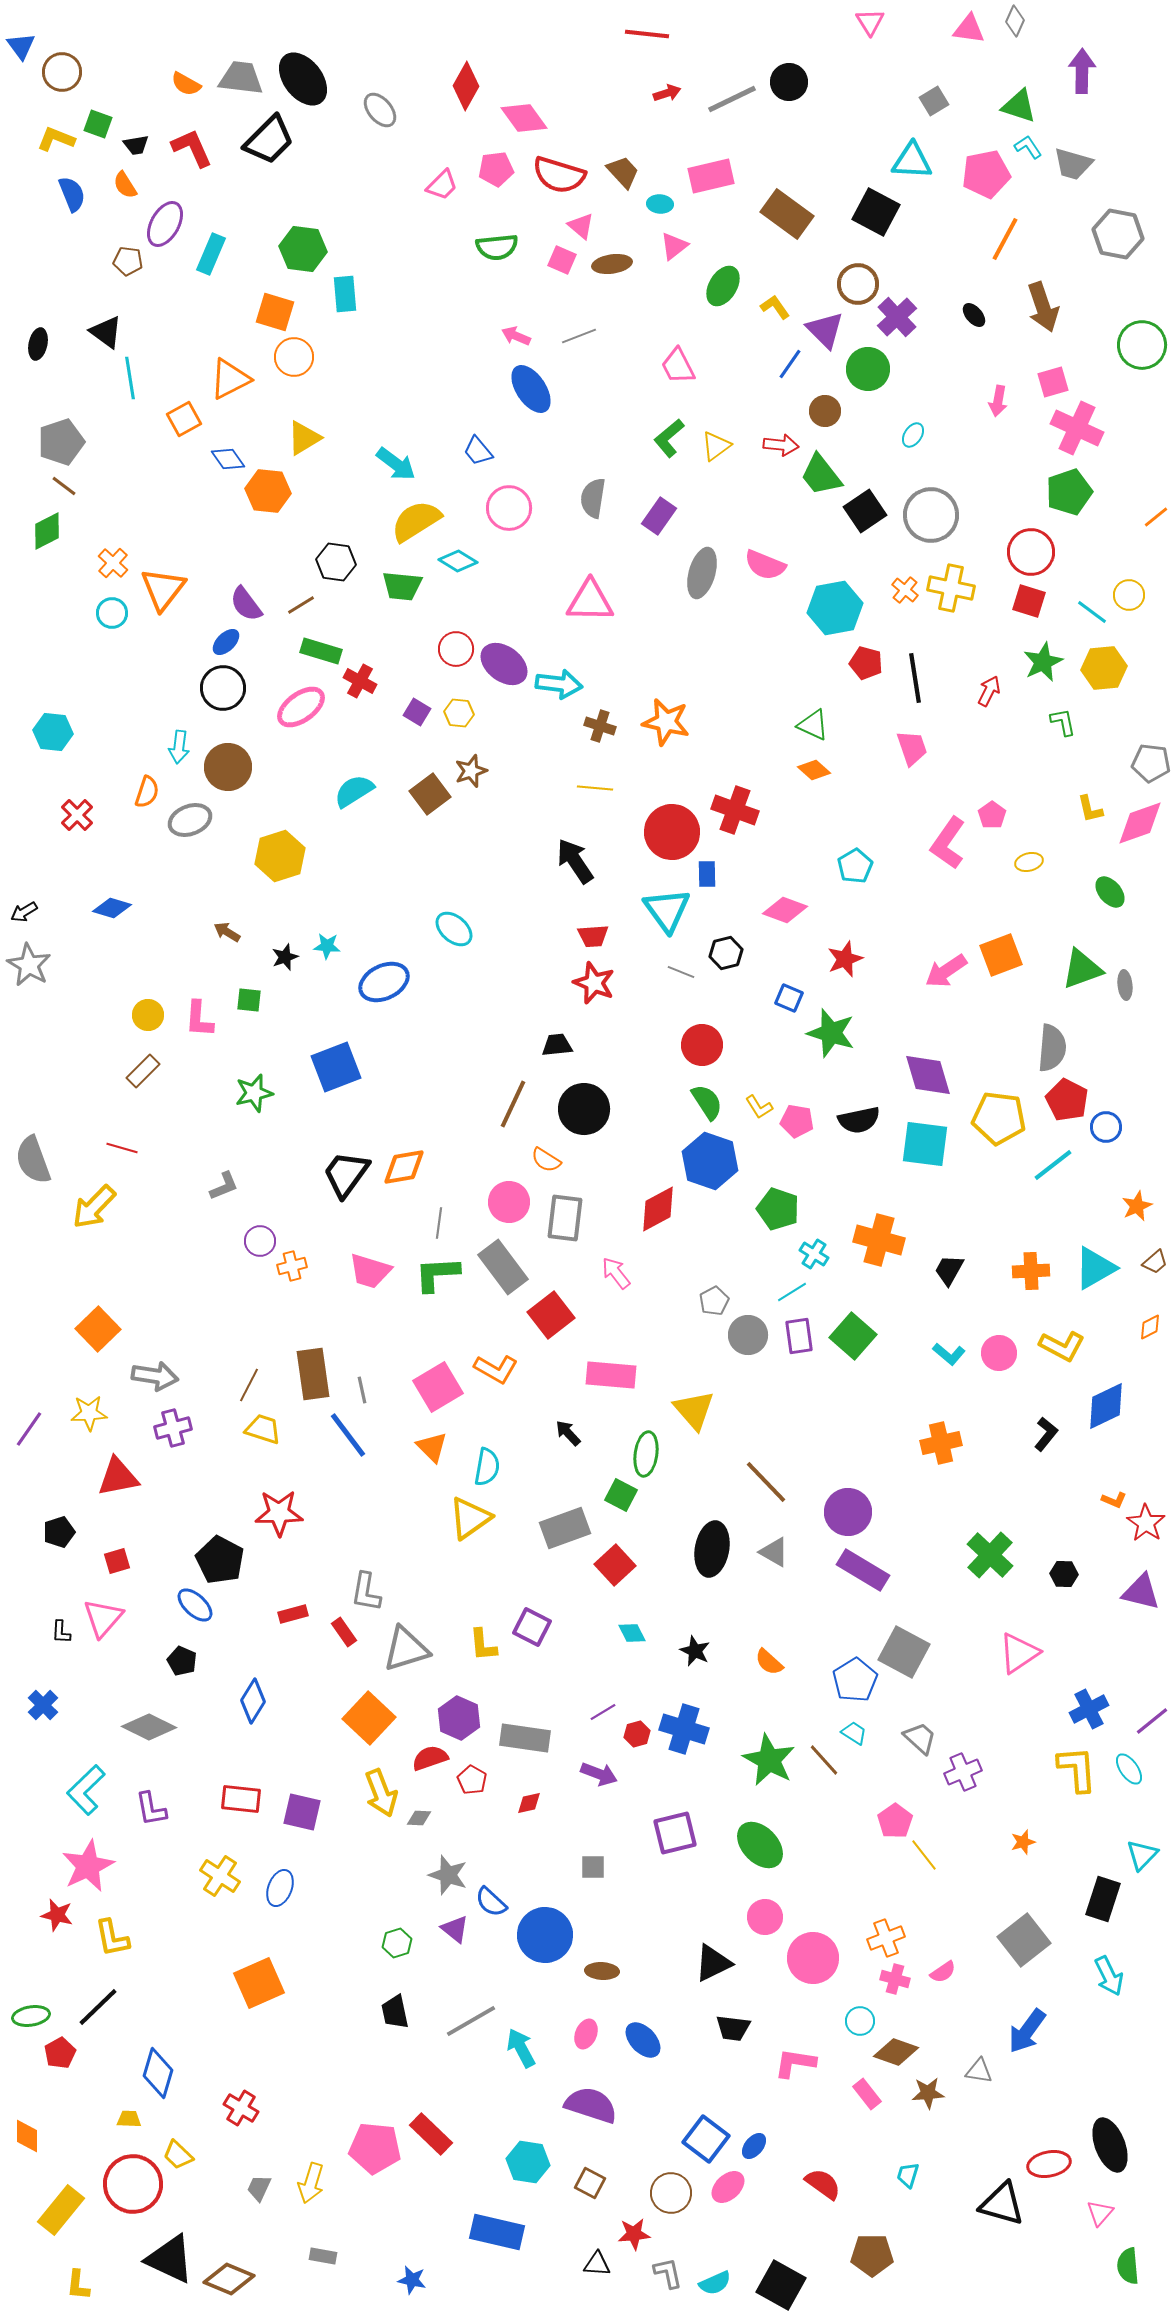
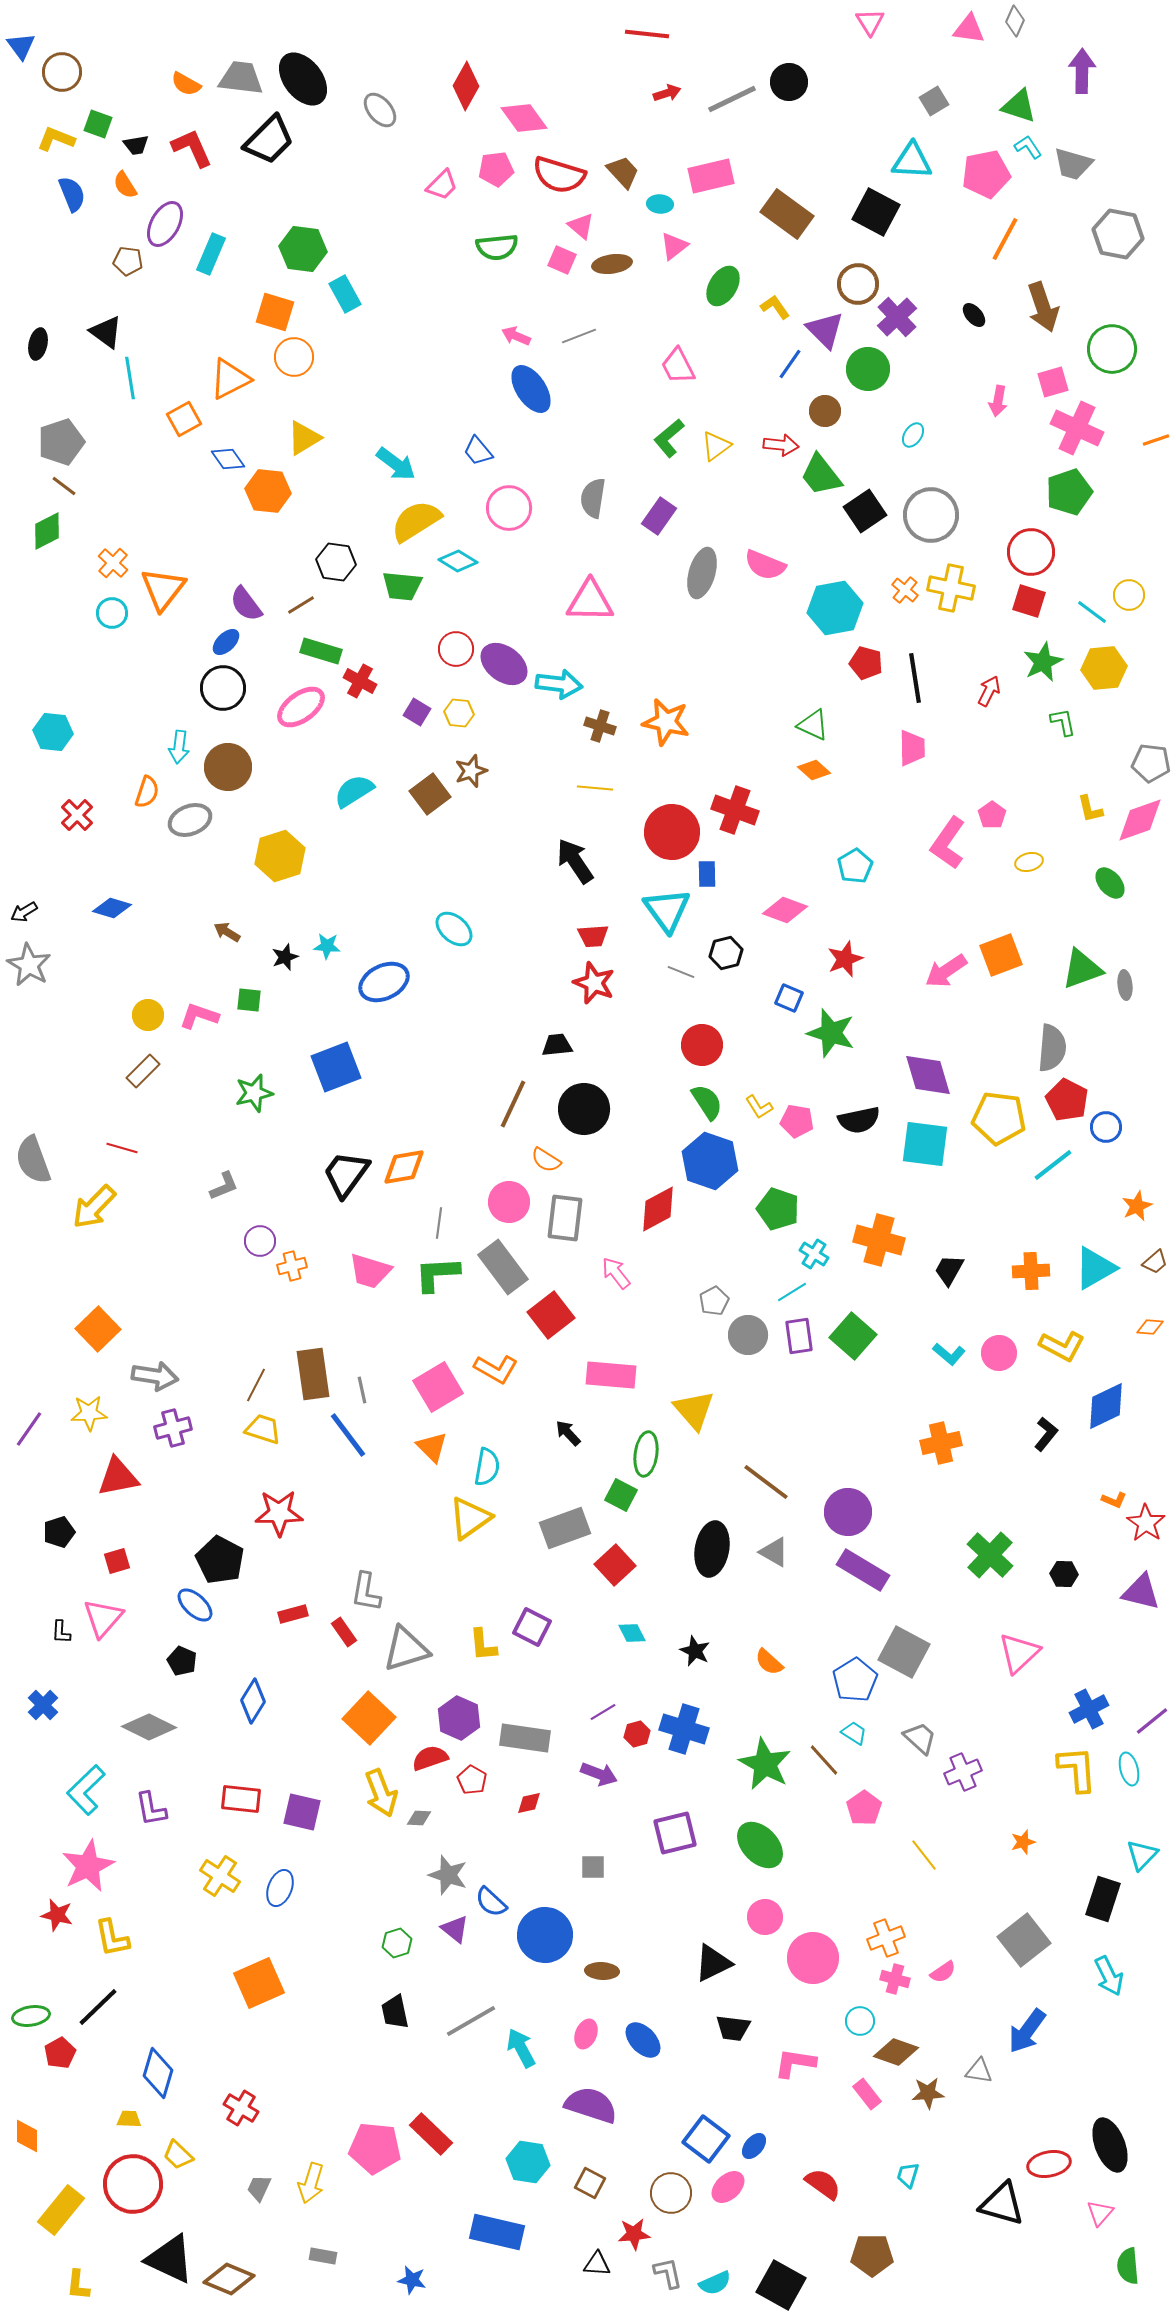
cyan rectangle at (345, 294): rotated 24 degrees counterclockwise
green circle at (1142, 345): moved 30 px left, 4 px down
orange line at (1156, 517): moved 77 px up; rotated 20 degrees clockwise
pink trapezoid at (912, 748): rotated 18 degrees clockwise
pink diamond at (1140, 823): moved 3 px up
green ellipse at (1110, 892): moved 9 px up
pink L-shape at (199, 1019): moved 3 px up; rotated 105 degrees clockwise
orange diamond at (1150, 1327): rotated 32 degrees clockwise
brown line at (249, 1385): moved 7 px right
brown line at (766, 1482): rotated 9 degrees counterclockwise
pink triangle at (1019, 1653): rotated 9 degrees counterclockwise
green star at (769, 1760): moved 4 px left, 4 px down
cyan ellipse at (1129, 1769): rotated 20 degrees clockwise
pink pentagon at (895, 1821): moved 31 px left, 13 px up
